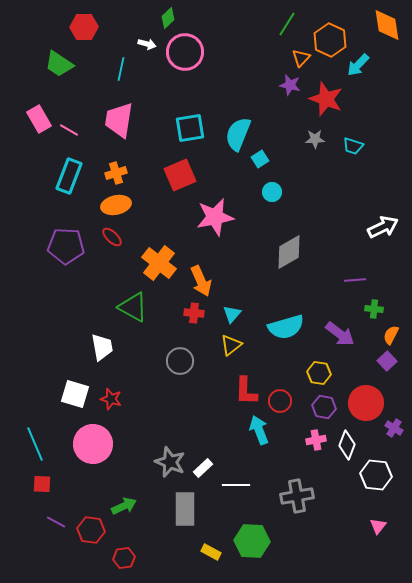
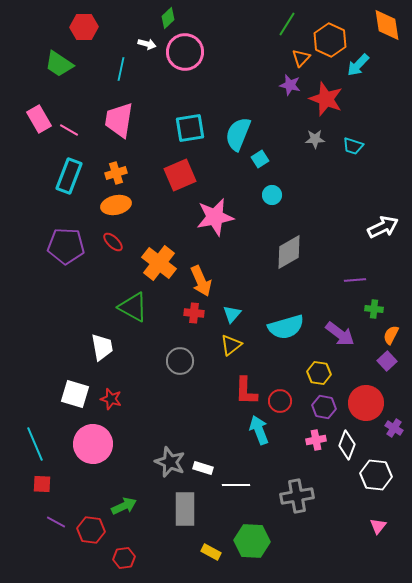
cyan circle at (272, 192): moved 3 px down
red ellipse at (112, 237): moved 1 px right, 5 px down
white rectangle at (203, 468): rotated 60 degrees clockwise
